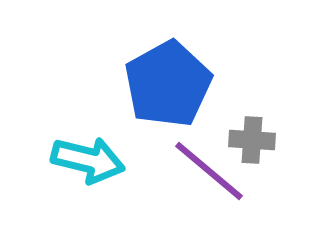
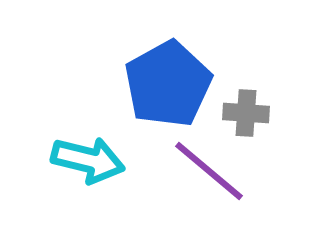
gray cross: moved 6 px left, 27 px up
